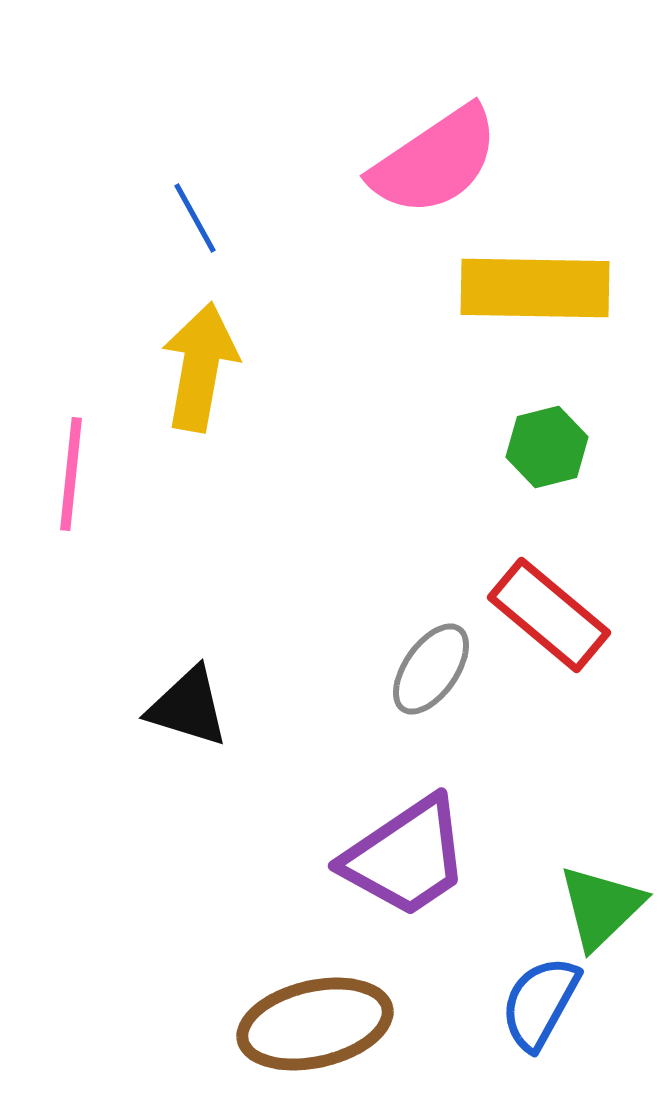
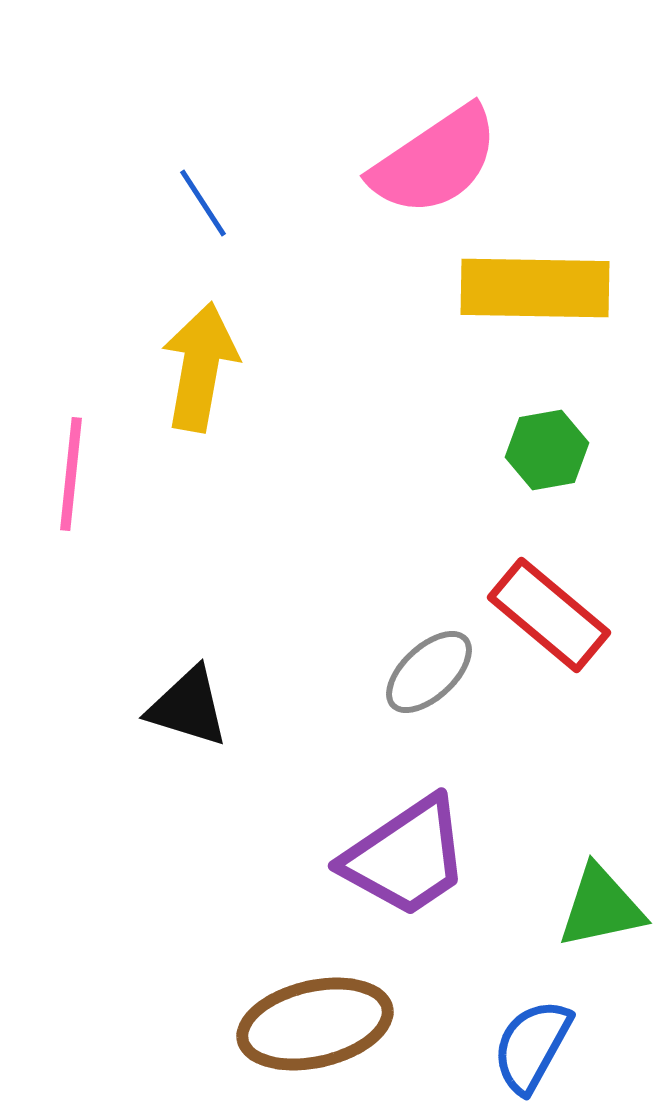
blue line: moved 8 px right, 15 px up; rotated 4 degrees counterclockwise
green hexagon: moved 3 px down; rotated 4 degrees clockwise
gray ellipse: moved 2 px left, 3 px down; rotated 12 degrees clockwise
green triangle: rotated 32 degrees clockwise
blue semicircle: moved 8 px left, 43 px down
